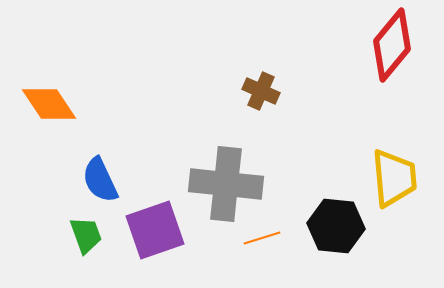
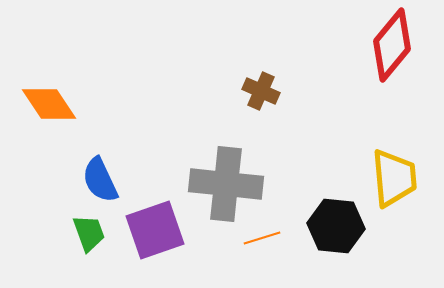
green trapezoid: moved 3 px right, 2 px up
